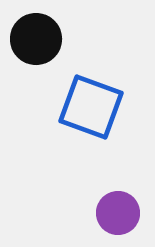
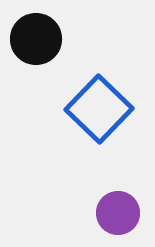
blue square: moved 8 px right, 2 px down; rotated 24 degrees clockwise
